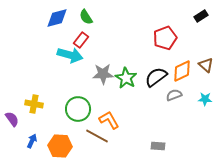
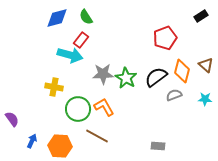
orange diamond: rotated 50 degrees counterclockwise
yellow cross: moved 20 px right, 17 px up
orange L-shape: moved 5 px left, 13 px up
